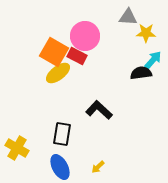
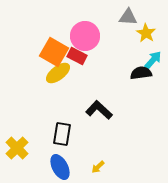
yellow star: rotated 30 degrees clockwise
yellow cross: rotated 15 degrees clockwise
